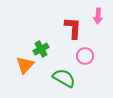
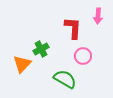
pink circle: moved 2 px left
orange triangle: moved 3 px left, 1 px up
green semicircle: moved 1 px right, 1 px down
